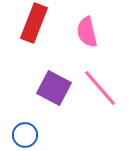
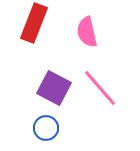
blue circle: moved 21 px right, 7 px up
